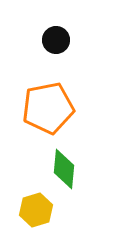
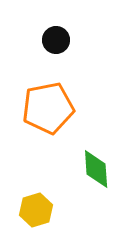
green diamond: moved 32 px right; rotated 9 degrees counterclockwise
